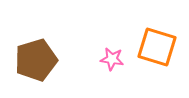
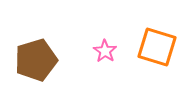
pink star: moved 7 px left, 8 px up; rotated 25 degrees clockwise
